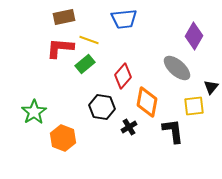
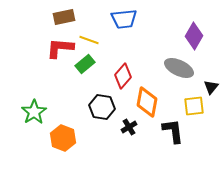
gray ellipse: moved 2 px right; rotated 16 degrees counterclockwise
